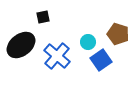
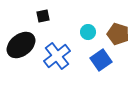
black square: moved 1 px up
cyan circle: moved 10 px up
blue cross: rotated 12 degrees clockwise
